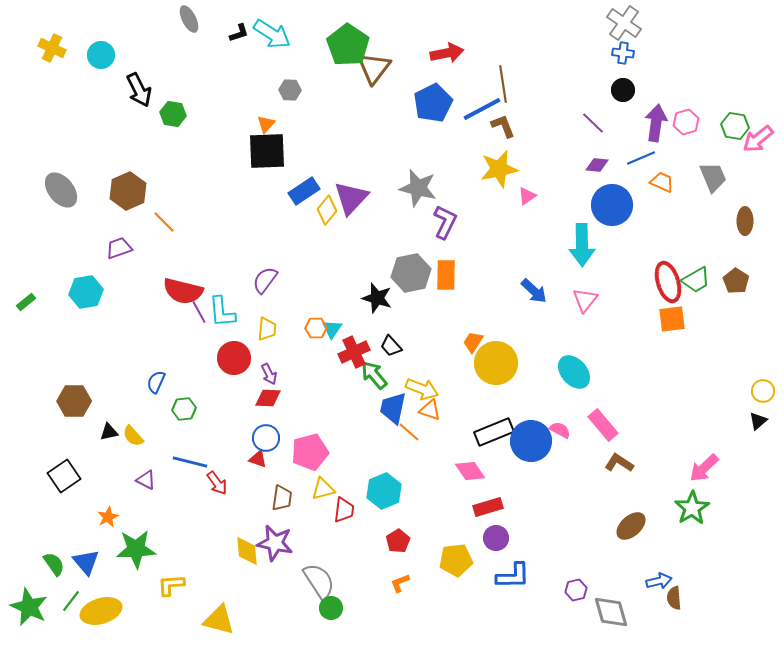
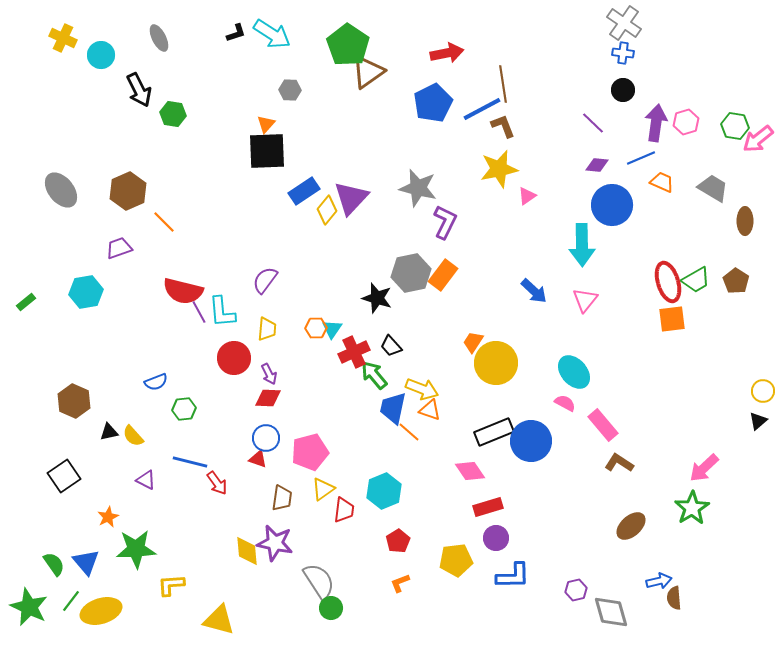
gray ellipse at (189, 19): moved 30 px left, 19 px down
black L-shape at (239, 33): moved 3 px left
yellow cross at (52, 48): moved 11 px right, 10 px up
brown triangle at (374, 68): moved 6 px left, 4 px down; rotated 18 degrees clockwise
gray trapezoid at (713, 177): moved 11 px down; rotated 36 degrees counterclockwise
orange rectangle at (446, 275): moved 3 px left; rotated 36 degrees clockwise
blue semicircle at (156, 382): rotated 135 degrees counterclockwise
brown hexagon at (74, 401): rotated 24 degrees clockwise
pink semicircle at (560, 430): moved 5 px right, 27 px up
yellow triangle at (323, 489): rotated 20 degrees counterclockwise
